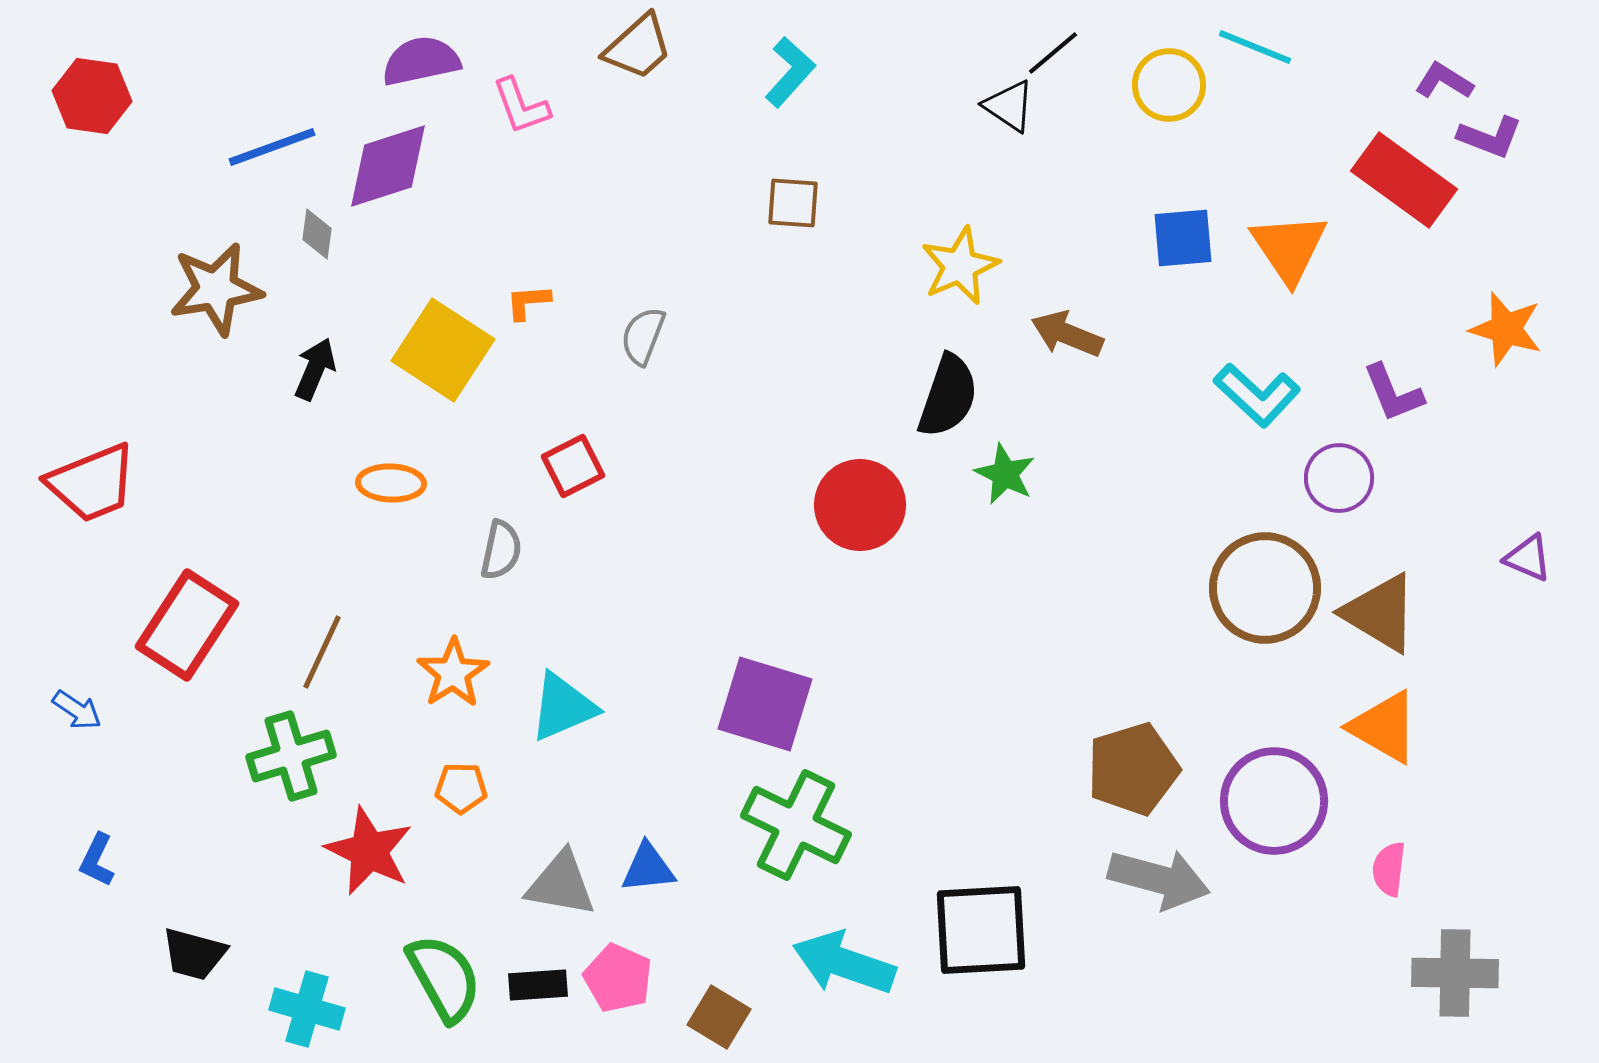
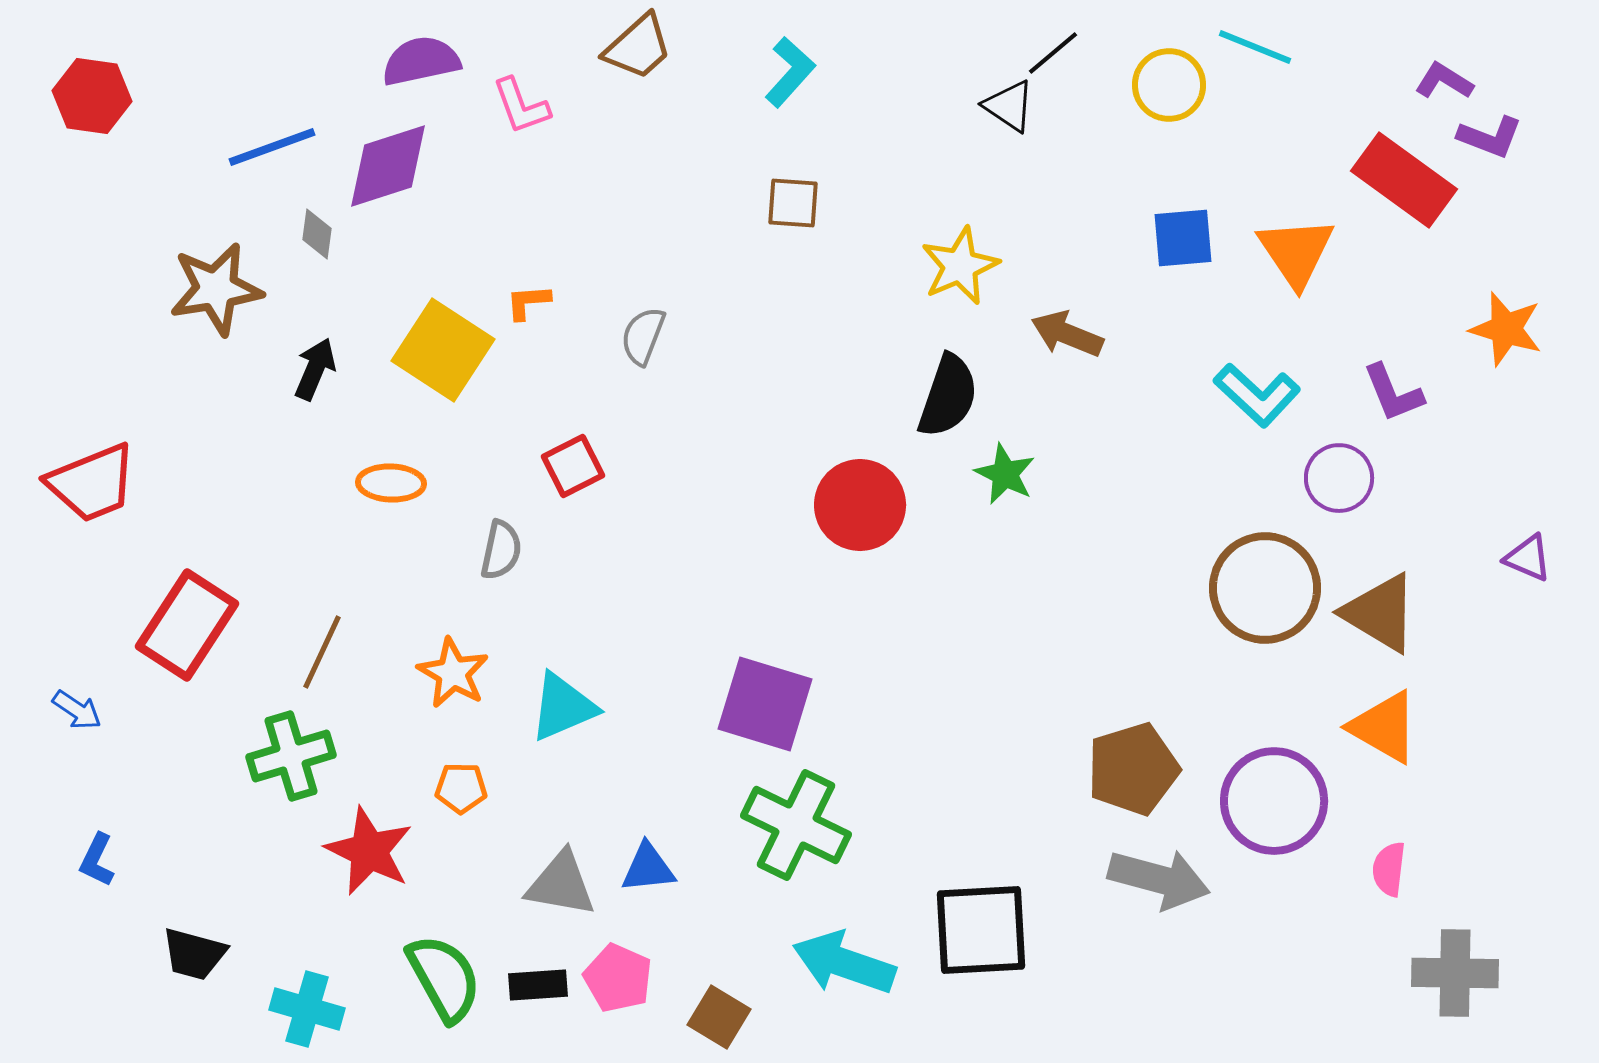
orange triangle at (1289, 248): moved 7 px right, 4 px down
orange star at (453, 673): rotated 10 degrees counterclockwise
